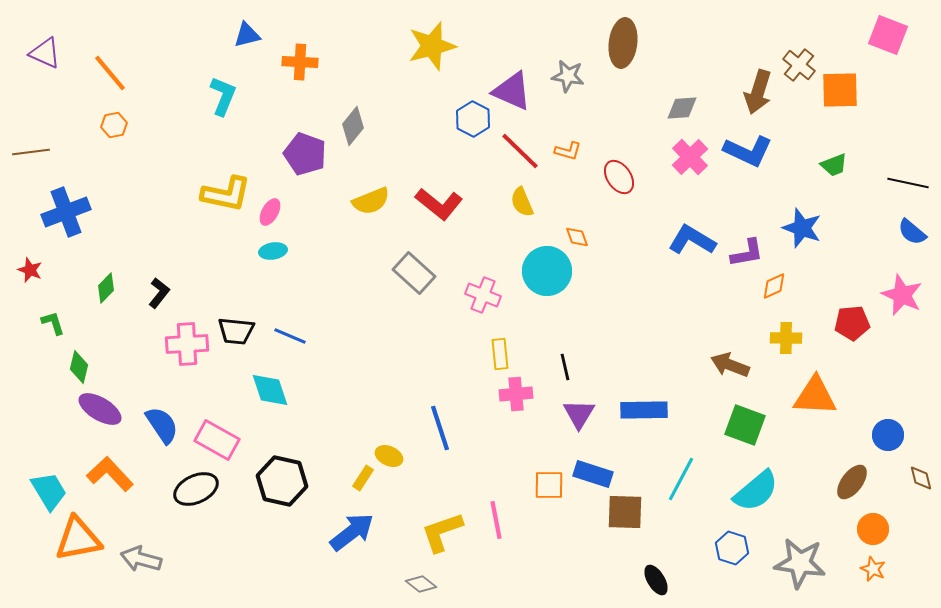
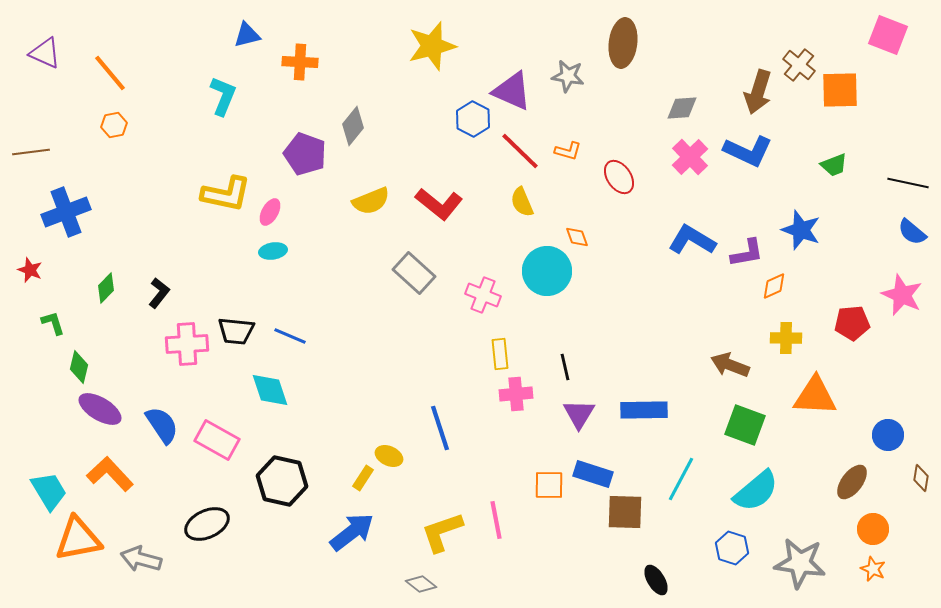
blue star at (802, 228): moved 1 px left, 2 px down
brown diamond at (921, 478): rotated 24 degrees clockwise
black ellipse at (196, 489): moved 11 px right, 35 px down
